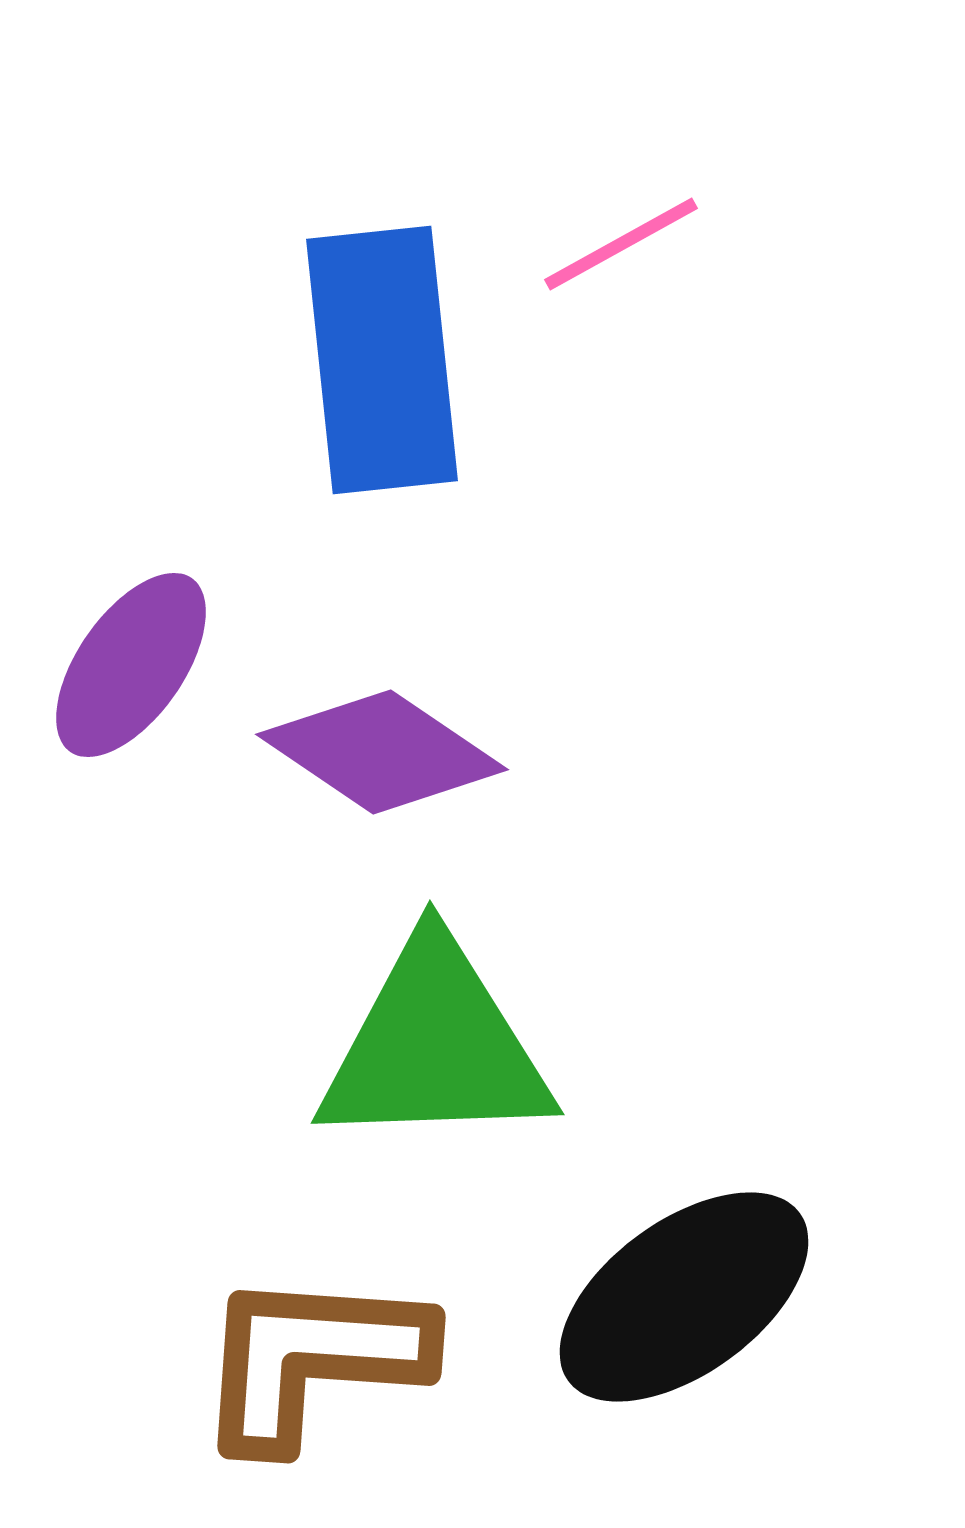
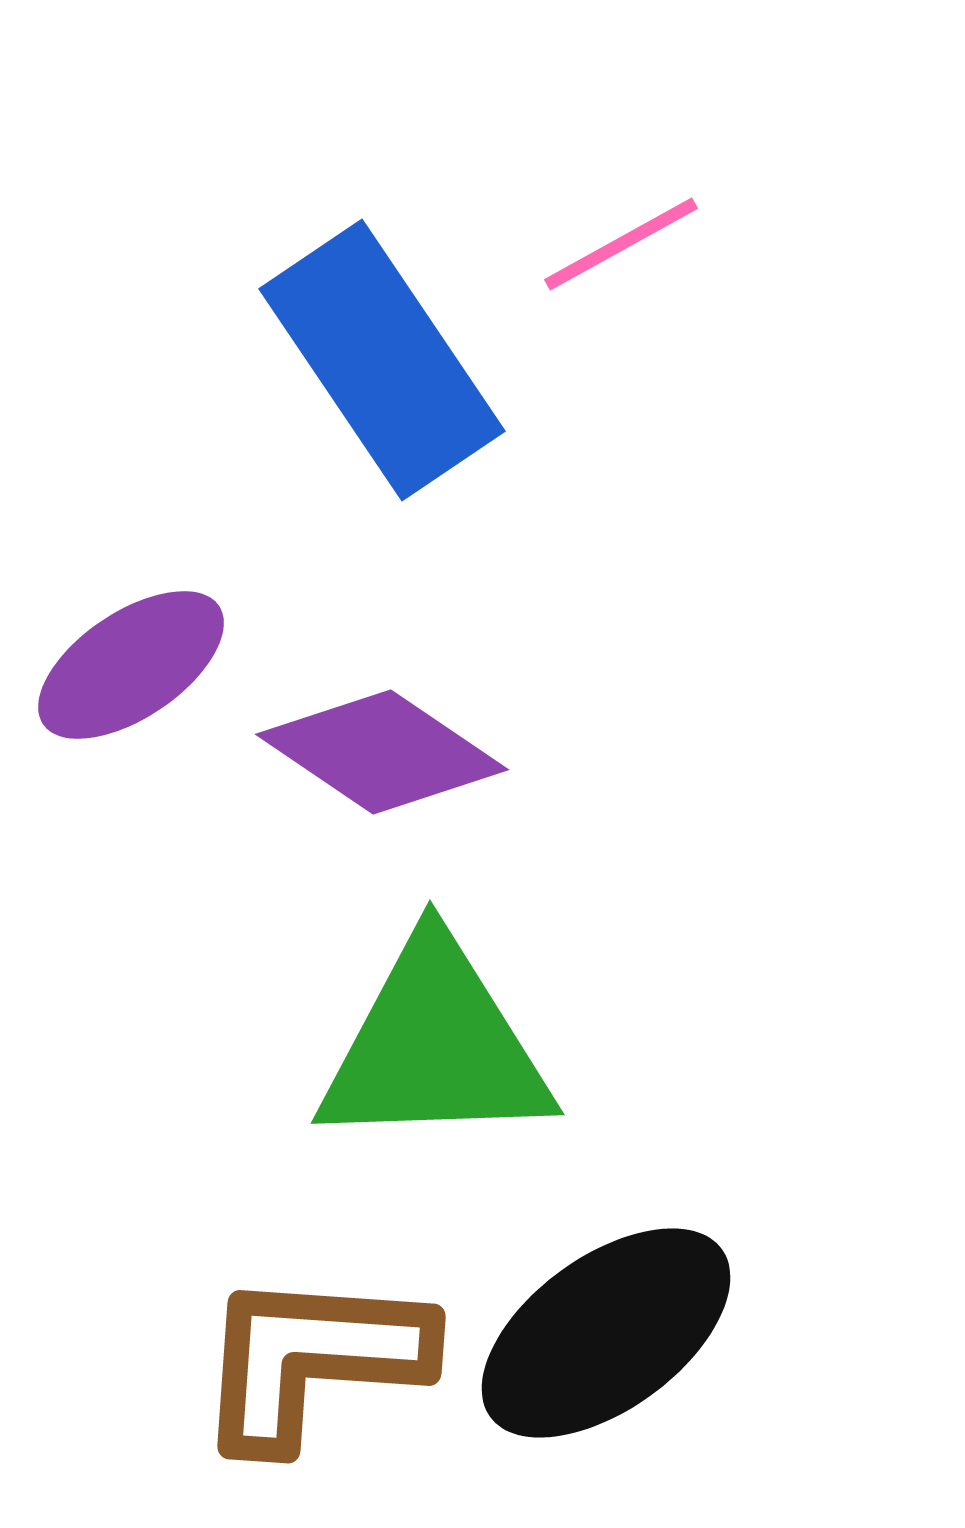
blue rectangle: rotated 28 degrees counterclockwise
purple ellipse: rotated 21 degrees clockwise
black ellipse: moved 78 px left, 36 px down
